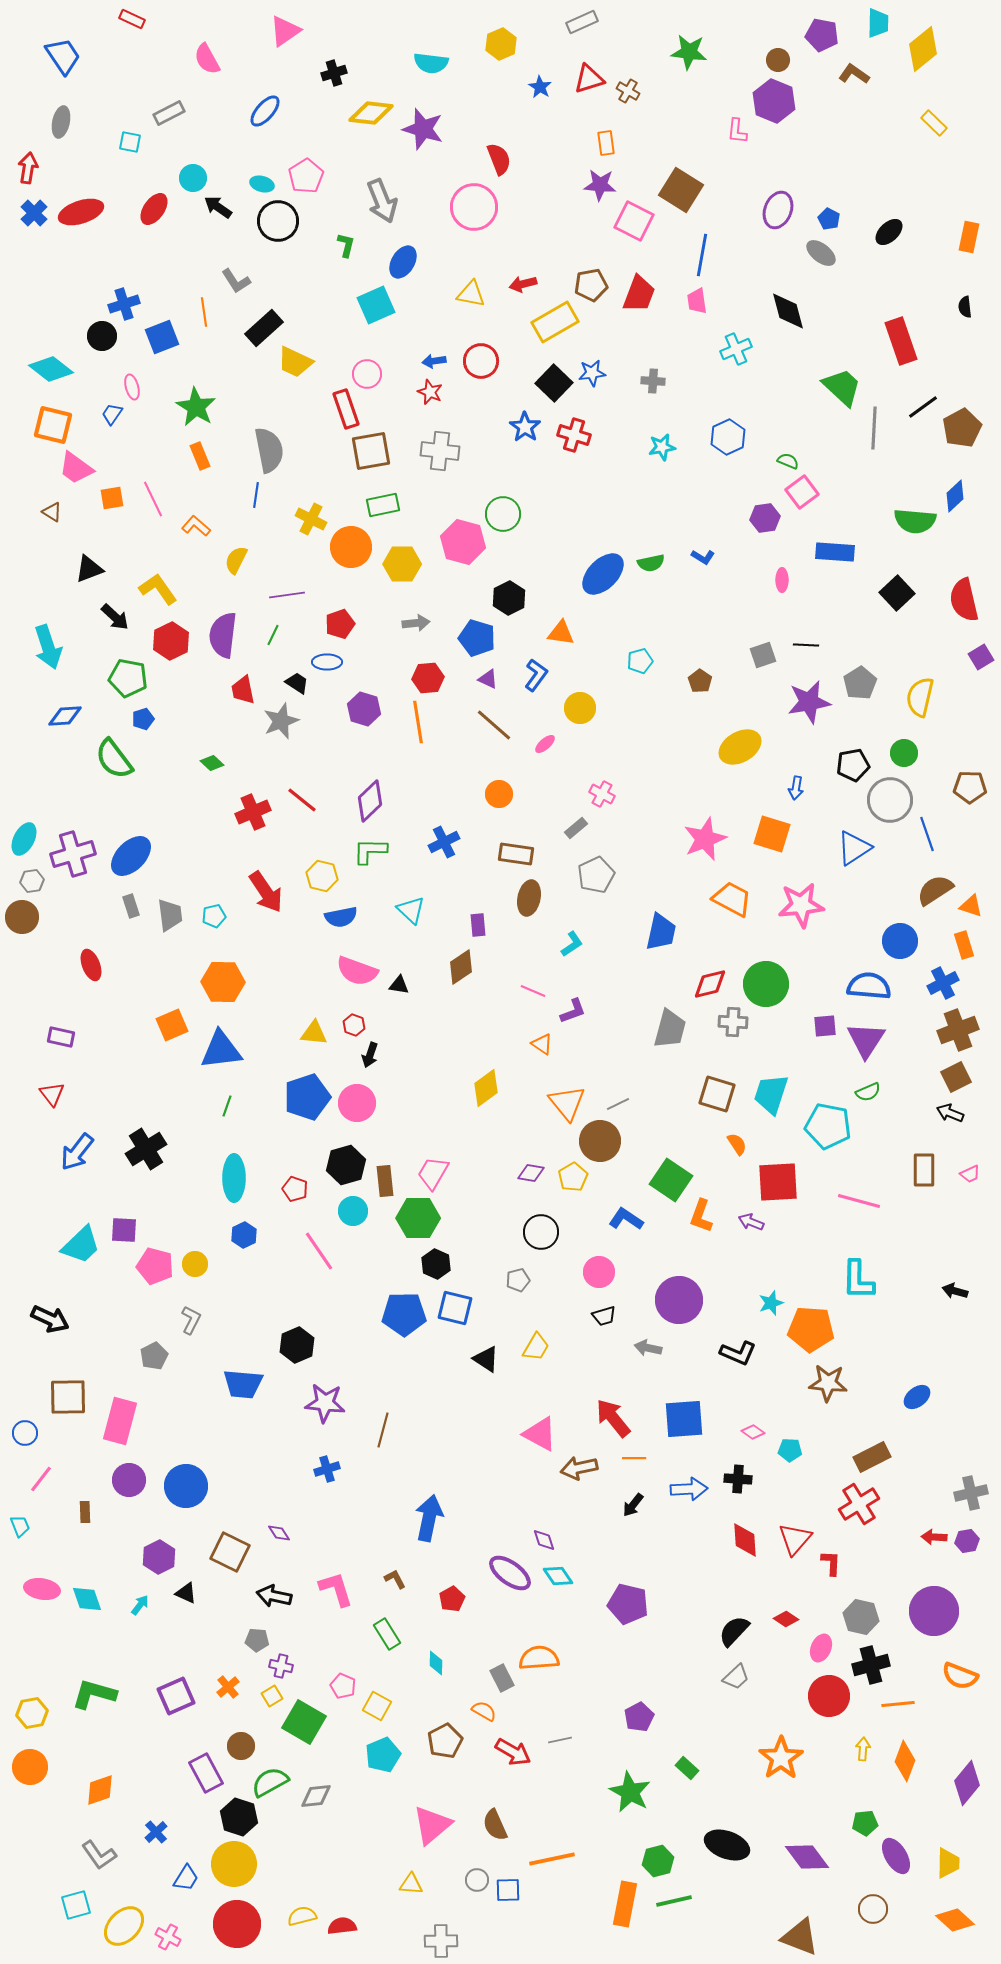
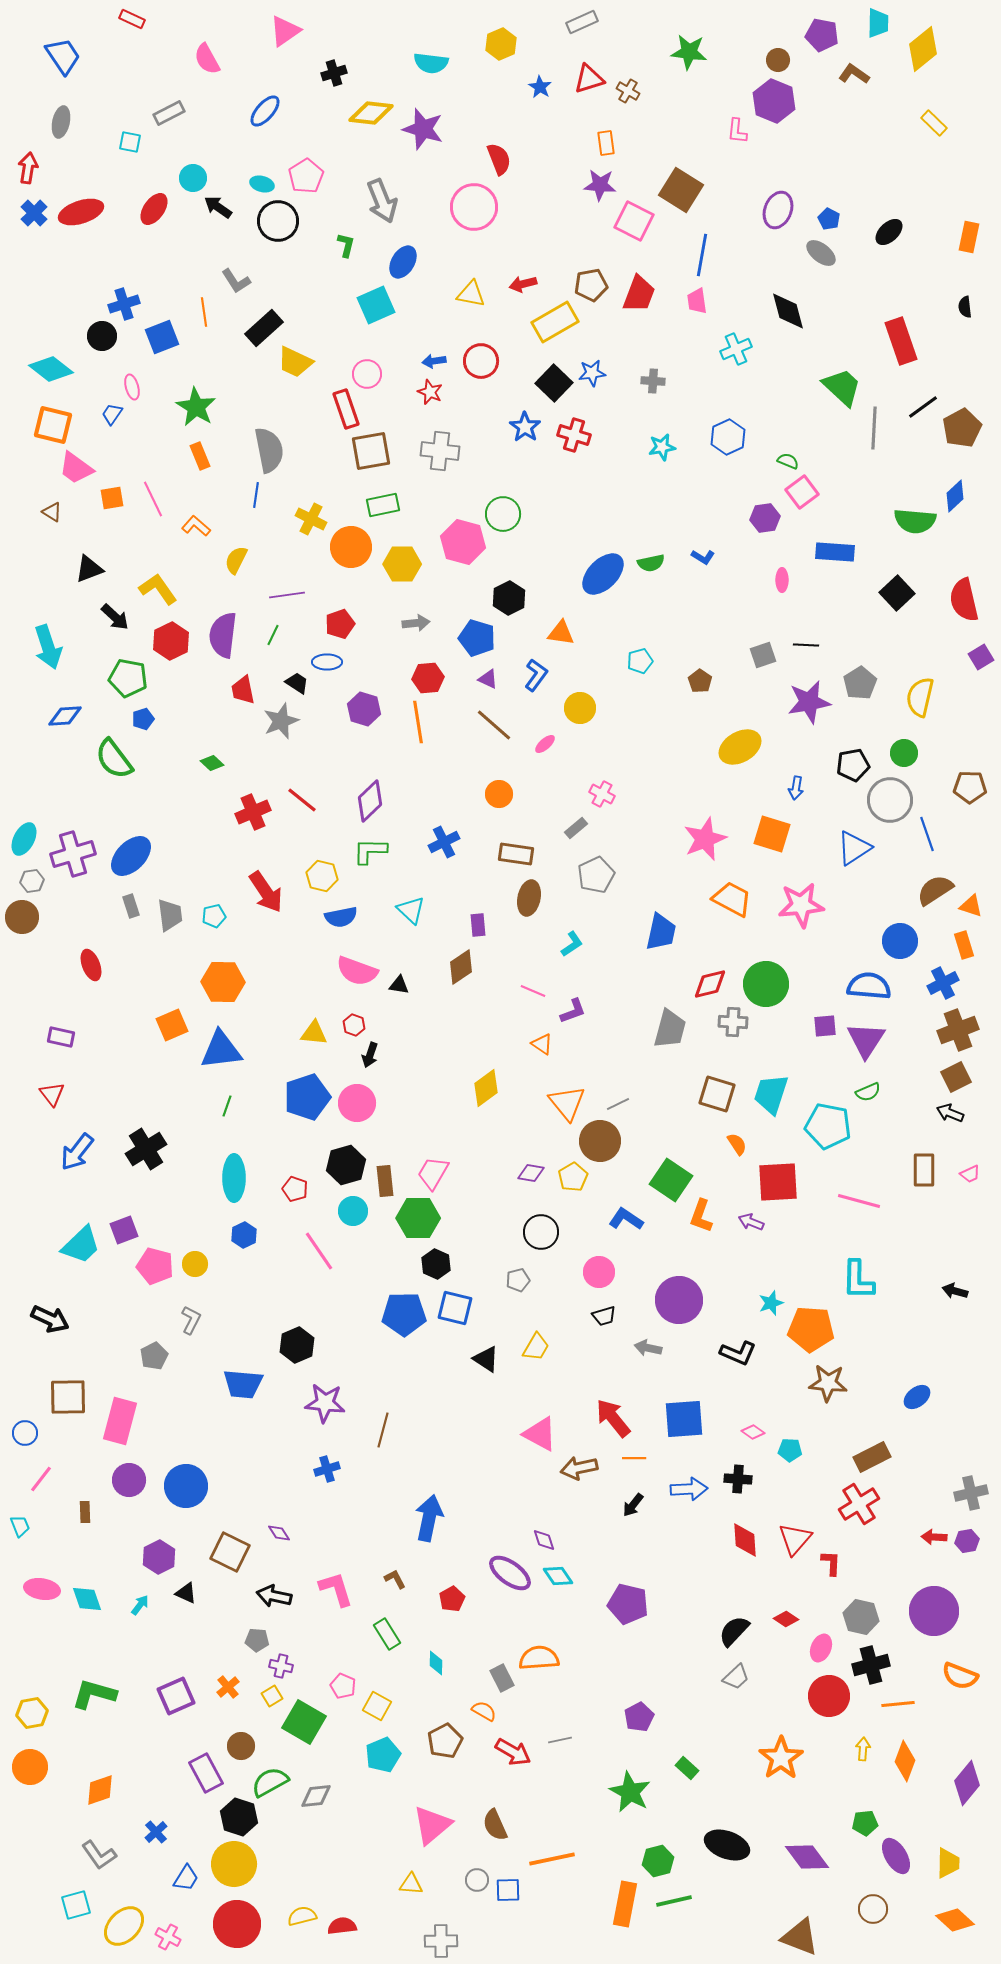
purple square at (124, 1230): rotated 24 degrees counterclockwise
